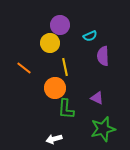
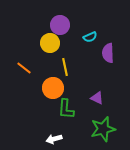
cyan semicircle: moved 1 px down
purple semicircle: moved 5 px right, 3 px up
orange circle: moved 2 px left
